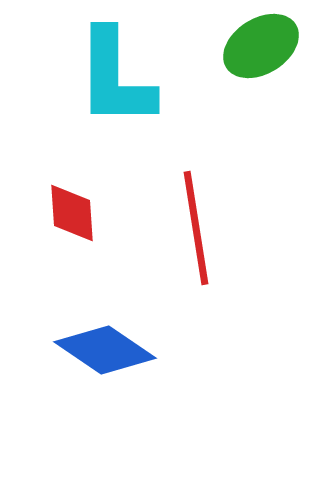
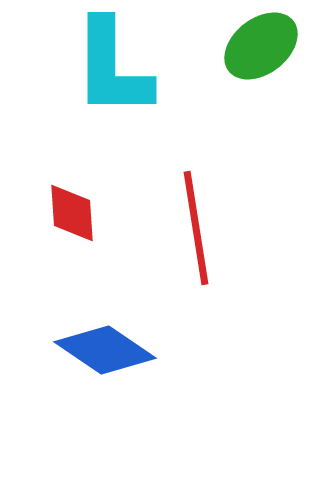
green ellipse: rotated 6 degrees counterclockwise
cyan L-shape: moved 3 px left, 10 px up
